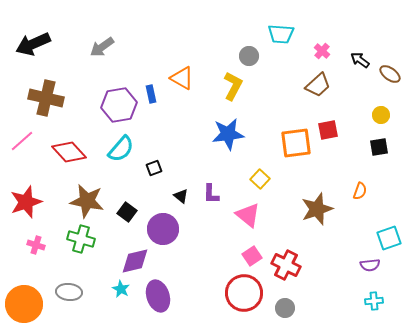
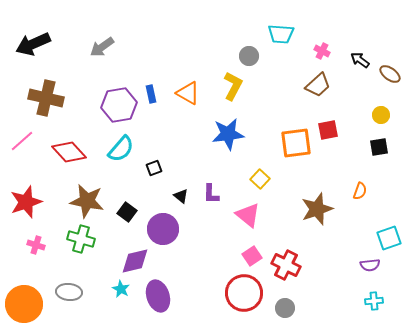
pink cross at (322, 51): rotated 14 degrees counterclockwise
orange triangle at (182, 78): moved 6 px right, 15 px down
